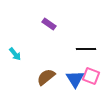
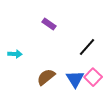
black line: moved 1 px right, 2 px up; rotated 48 degrees counterclockwise
cyan arrow: rotated 48 degrees counterclockwise
pink square: moved 2 px right, 1 px down; rotated 24 degrees clockwise
